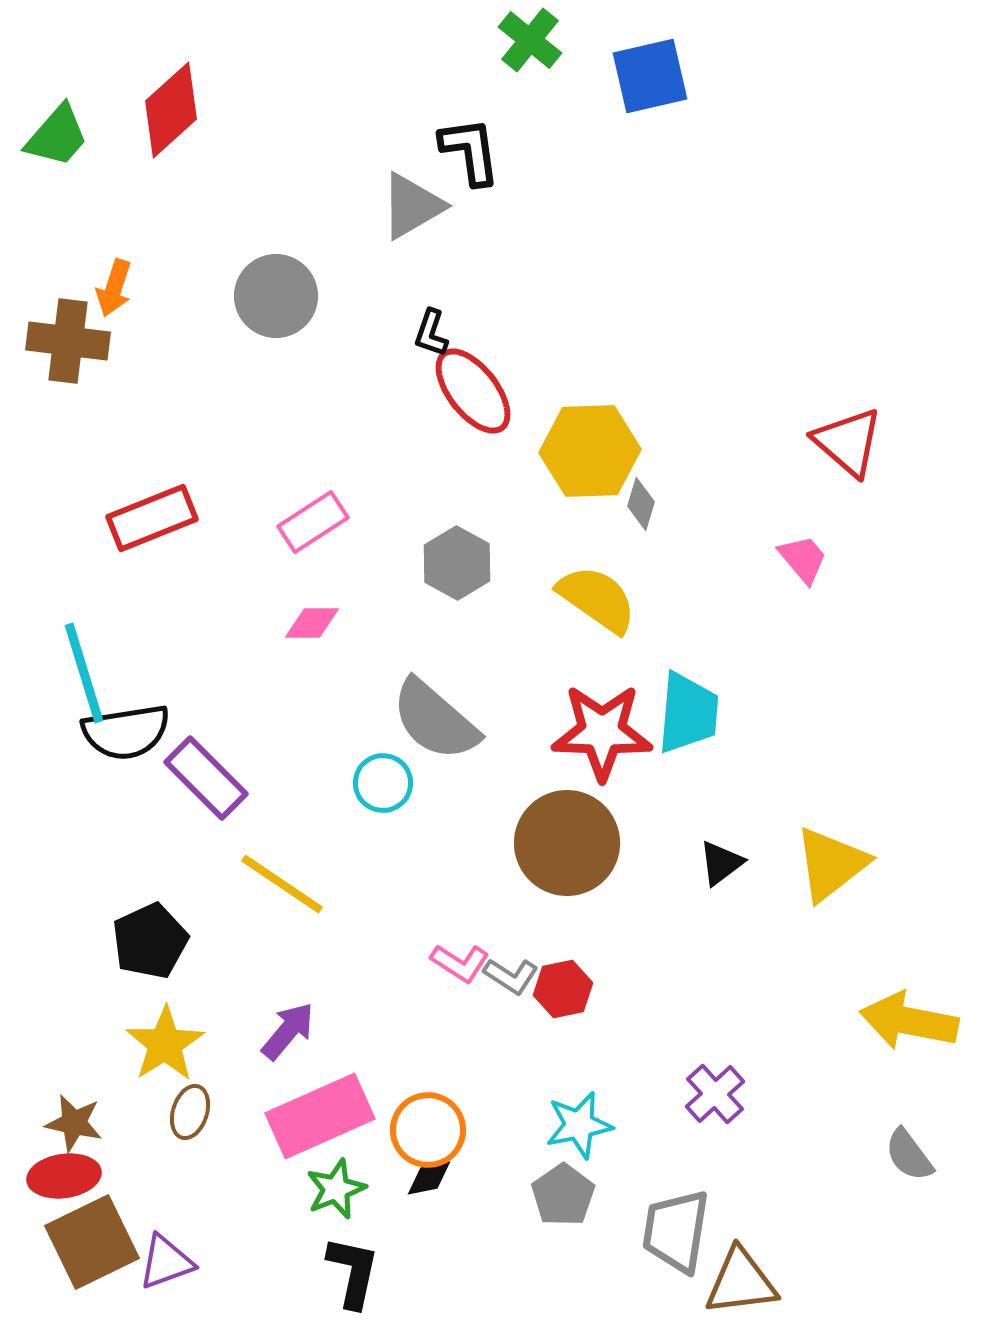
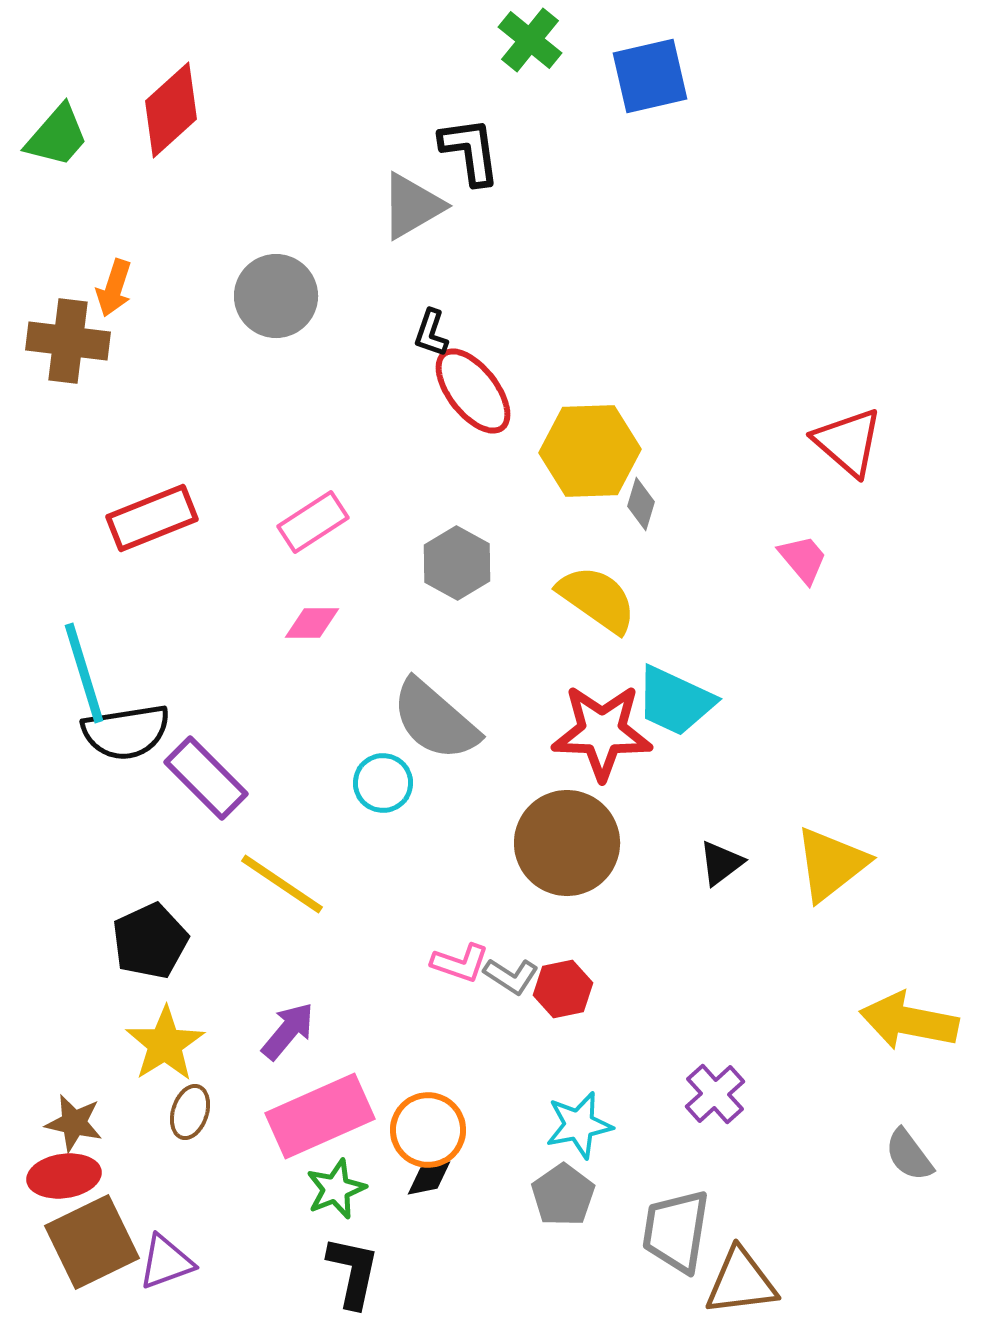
cyan trapezoid at (688, 713): moved 13 px left, 12 px up; rotated 110 degrees clockwise
pink L-shape at (460, 963): rotated 14 degrees counterclockwise
